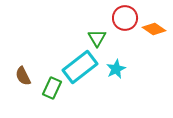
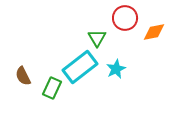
orange diamond: moved 3 px down; rotated 45 degrees counterclockwise
